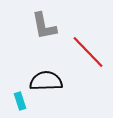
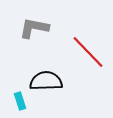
gray L-shape: moved 10 px left, 2 px down; rotated 112 degrees clockwise
